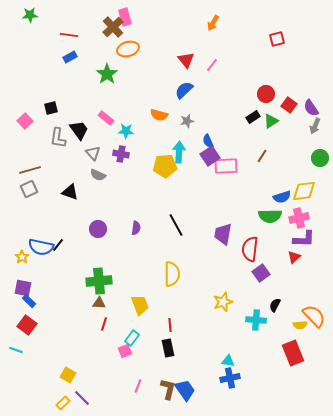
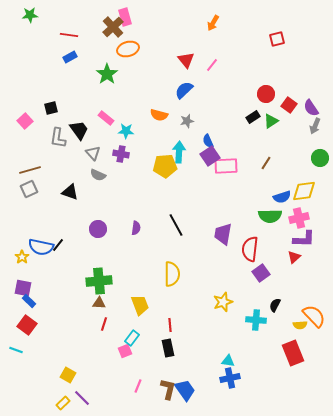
brown line at (262, 156): moved 4 px right, 7 px down
